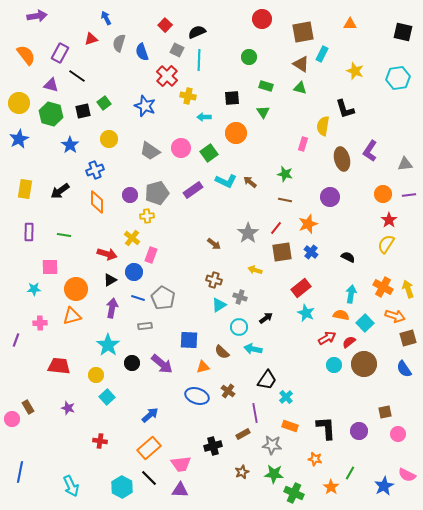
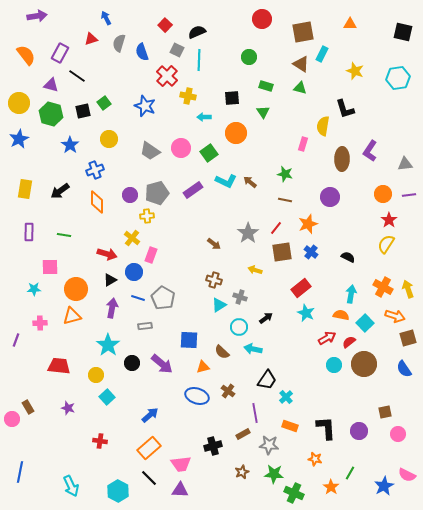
brown ellipse at (342, 159): rotated 15 degrees clockwise
gray star at (272, 445): moved 3 px left
cyan hexagon at (122, 487): moved 4 px left, 4 px down
